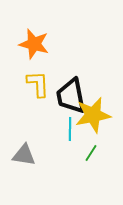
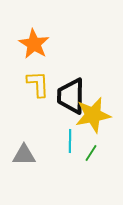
orange star: rotated 16 degrees clockwise
black trapezoid: rotated 12 degrees clockwise
cyan line: moved 12 px down
gray triangle: rotated 10 degrees counterclockwise
